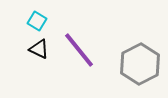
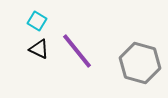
purple line: moved 2 px left, 1 px down
gray hexagon: moved 1 px up; rotated 18 degrees counterclockwise
